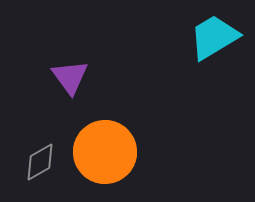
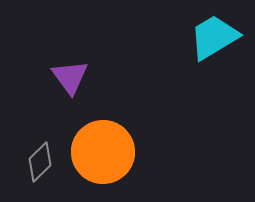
orange circle: moved 2 px left
gray diamond: rotated 15 degrees counterclockwise
